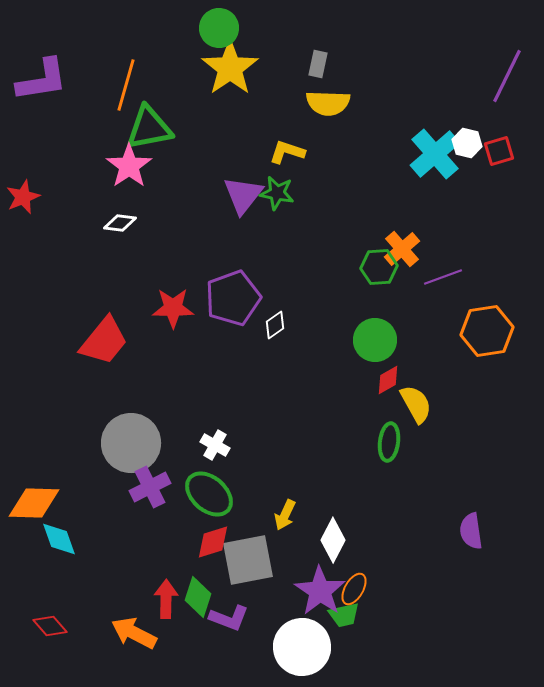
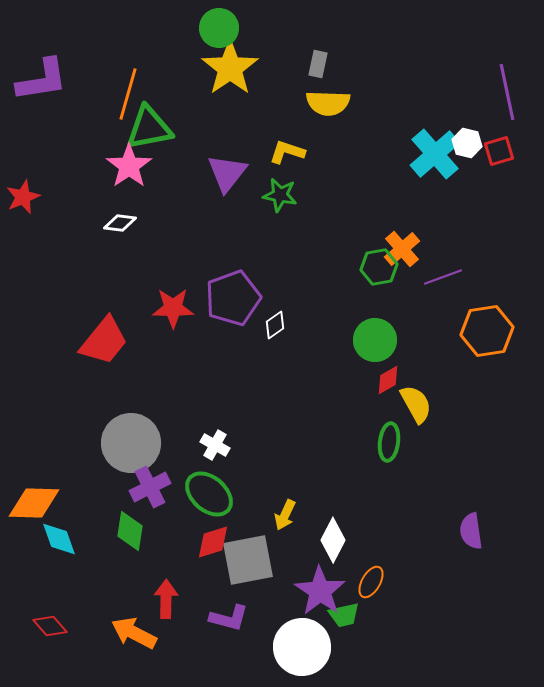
purple line at (507, 76): moved 16 px down; rotated 38 degrees counterclockwise
orange line at (126, 85): moved 2 px right, 9 px down
green star at (277, 193): moved 3 px right, 2 px down
purple triangle at (243, 195): moved 16 px left, 22 px up
green hexagon at (379, 267): rotated 6 degrees counterclockwise
orange ellipse at (354, 589): moved 17 px right, 7 px up
green diamond at (198, 597): moved 68 px left, 66 px up; rotated 9 degrees counterclockwise
purple L-shape at (229, 618): rotated 6 degrees counterclockwise
